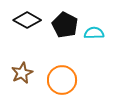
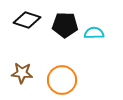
black diamond: rotated 12 degrees counterclockwise
black pentagon: rotated 25 degrees counterclockwise
brown star: rotated 30 degrees clockwise
